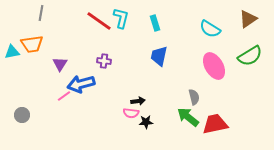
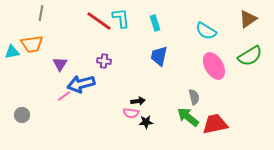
cyan L-shape: rotated 20 degrees counterclockwise
cyan semicircle: moved 4 px left, 2 px down
